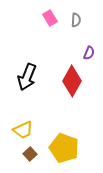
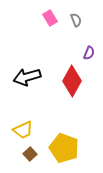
gray semicircle: rotated 24 degrees counterclockwise
black arrow: rotated 52 degrees clockwise
